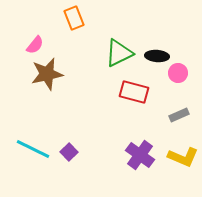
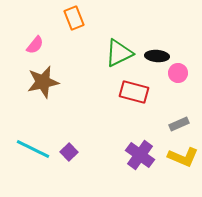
brown star: moved 4 px left, 8 px down
gray rectangle: moved 9 px down
